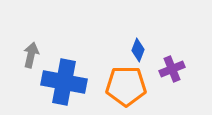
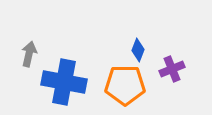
gray arrow: moved 2 px left, 1 px up
orange pentagon: moved 1 px left, 1 px up
